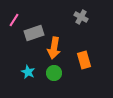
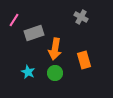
orange arrow: moved 1 px right, 1 px down
green circle: moved 1 px right
